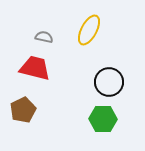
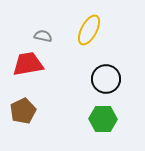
gray semicircle: moved 1 px left, 1 px up
red trapezoid: moved 7 px left, 4 px up; rotated 24 degrees counterclockwise
black circle: moved 3 px left, 3 px up
brown pentagon: moved 1 px down
